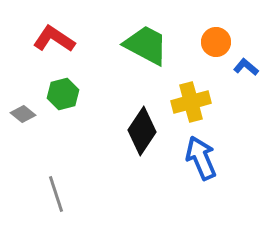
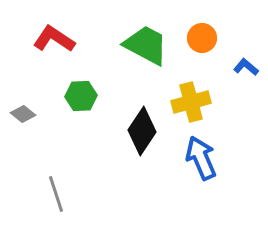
orange circle: moved 14 px left, 4 px up
green hexagon: moved 18 px right, 2 px down; rotated 12 degrees clockwise
